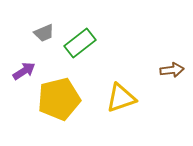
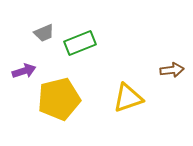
green rectangle: rotated 16 degrees clockwise
purple arrow: rotated 15 degrees clockwise
yellow triangle: moved 7 px right
